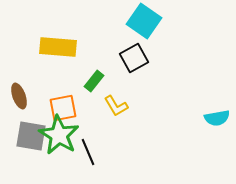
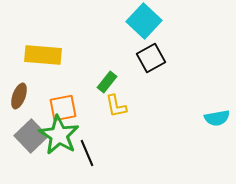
cyan square: rotated 8 degrees clockwise
yellow rectangle: moved 15 px left, 8 px down
black square: moved 17 px right
green rectangle: moved 13 px right, 1 px down
brown ellipse: rotated 40 degrees clockwise
yellow L-shape: rotated 20 degrees clockwise
gray square: rotated 36 degrees clockwise
black line: moved 1 px left, 1 px down
